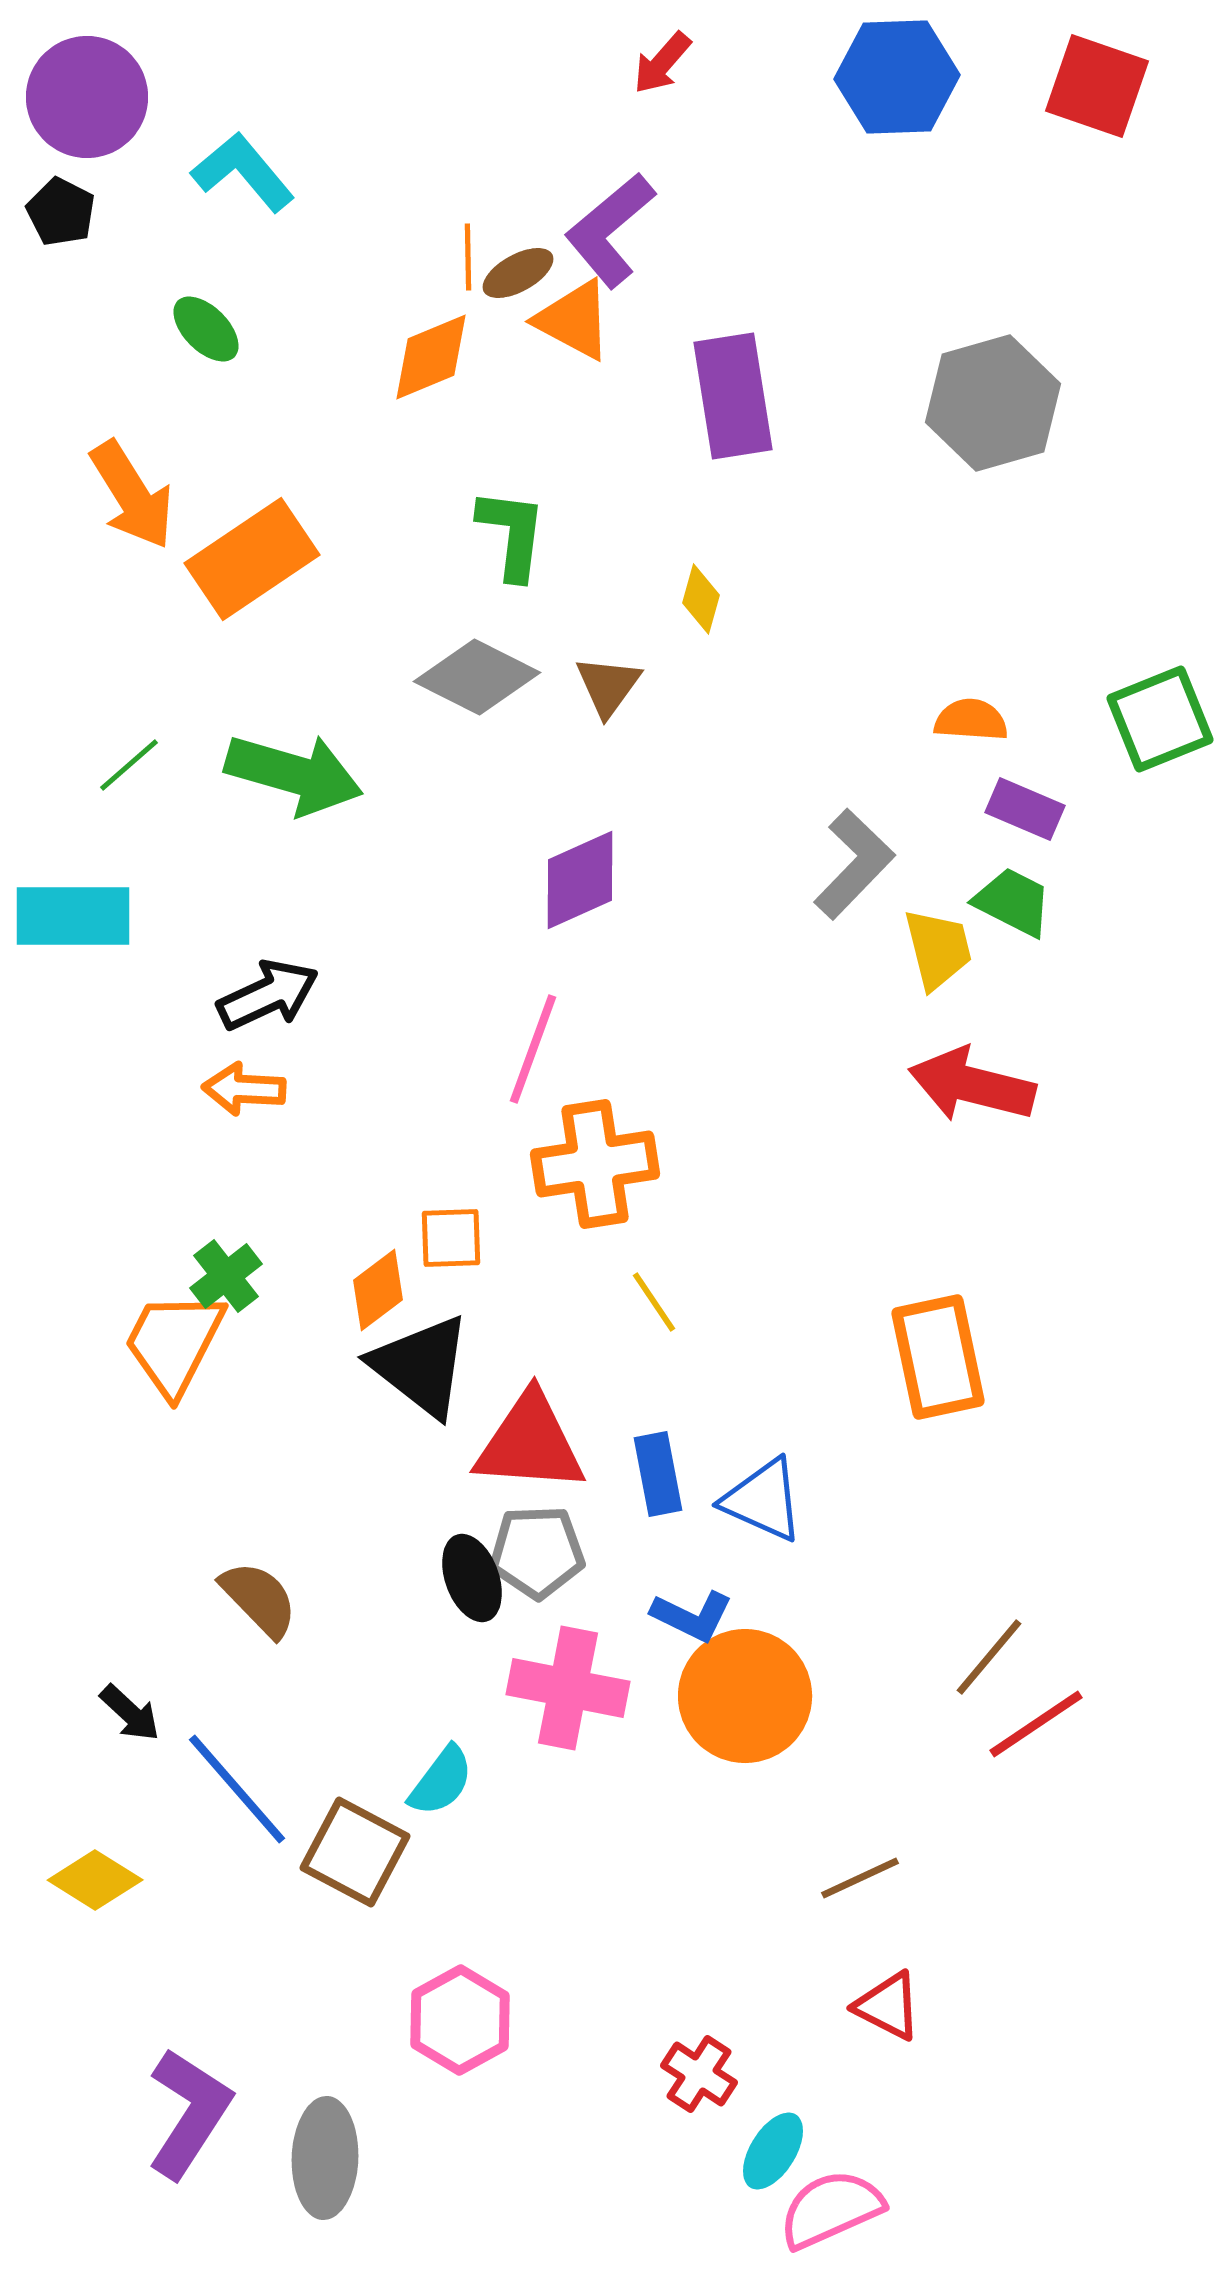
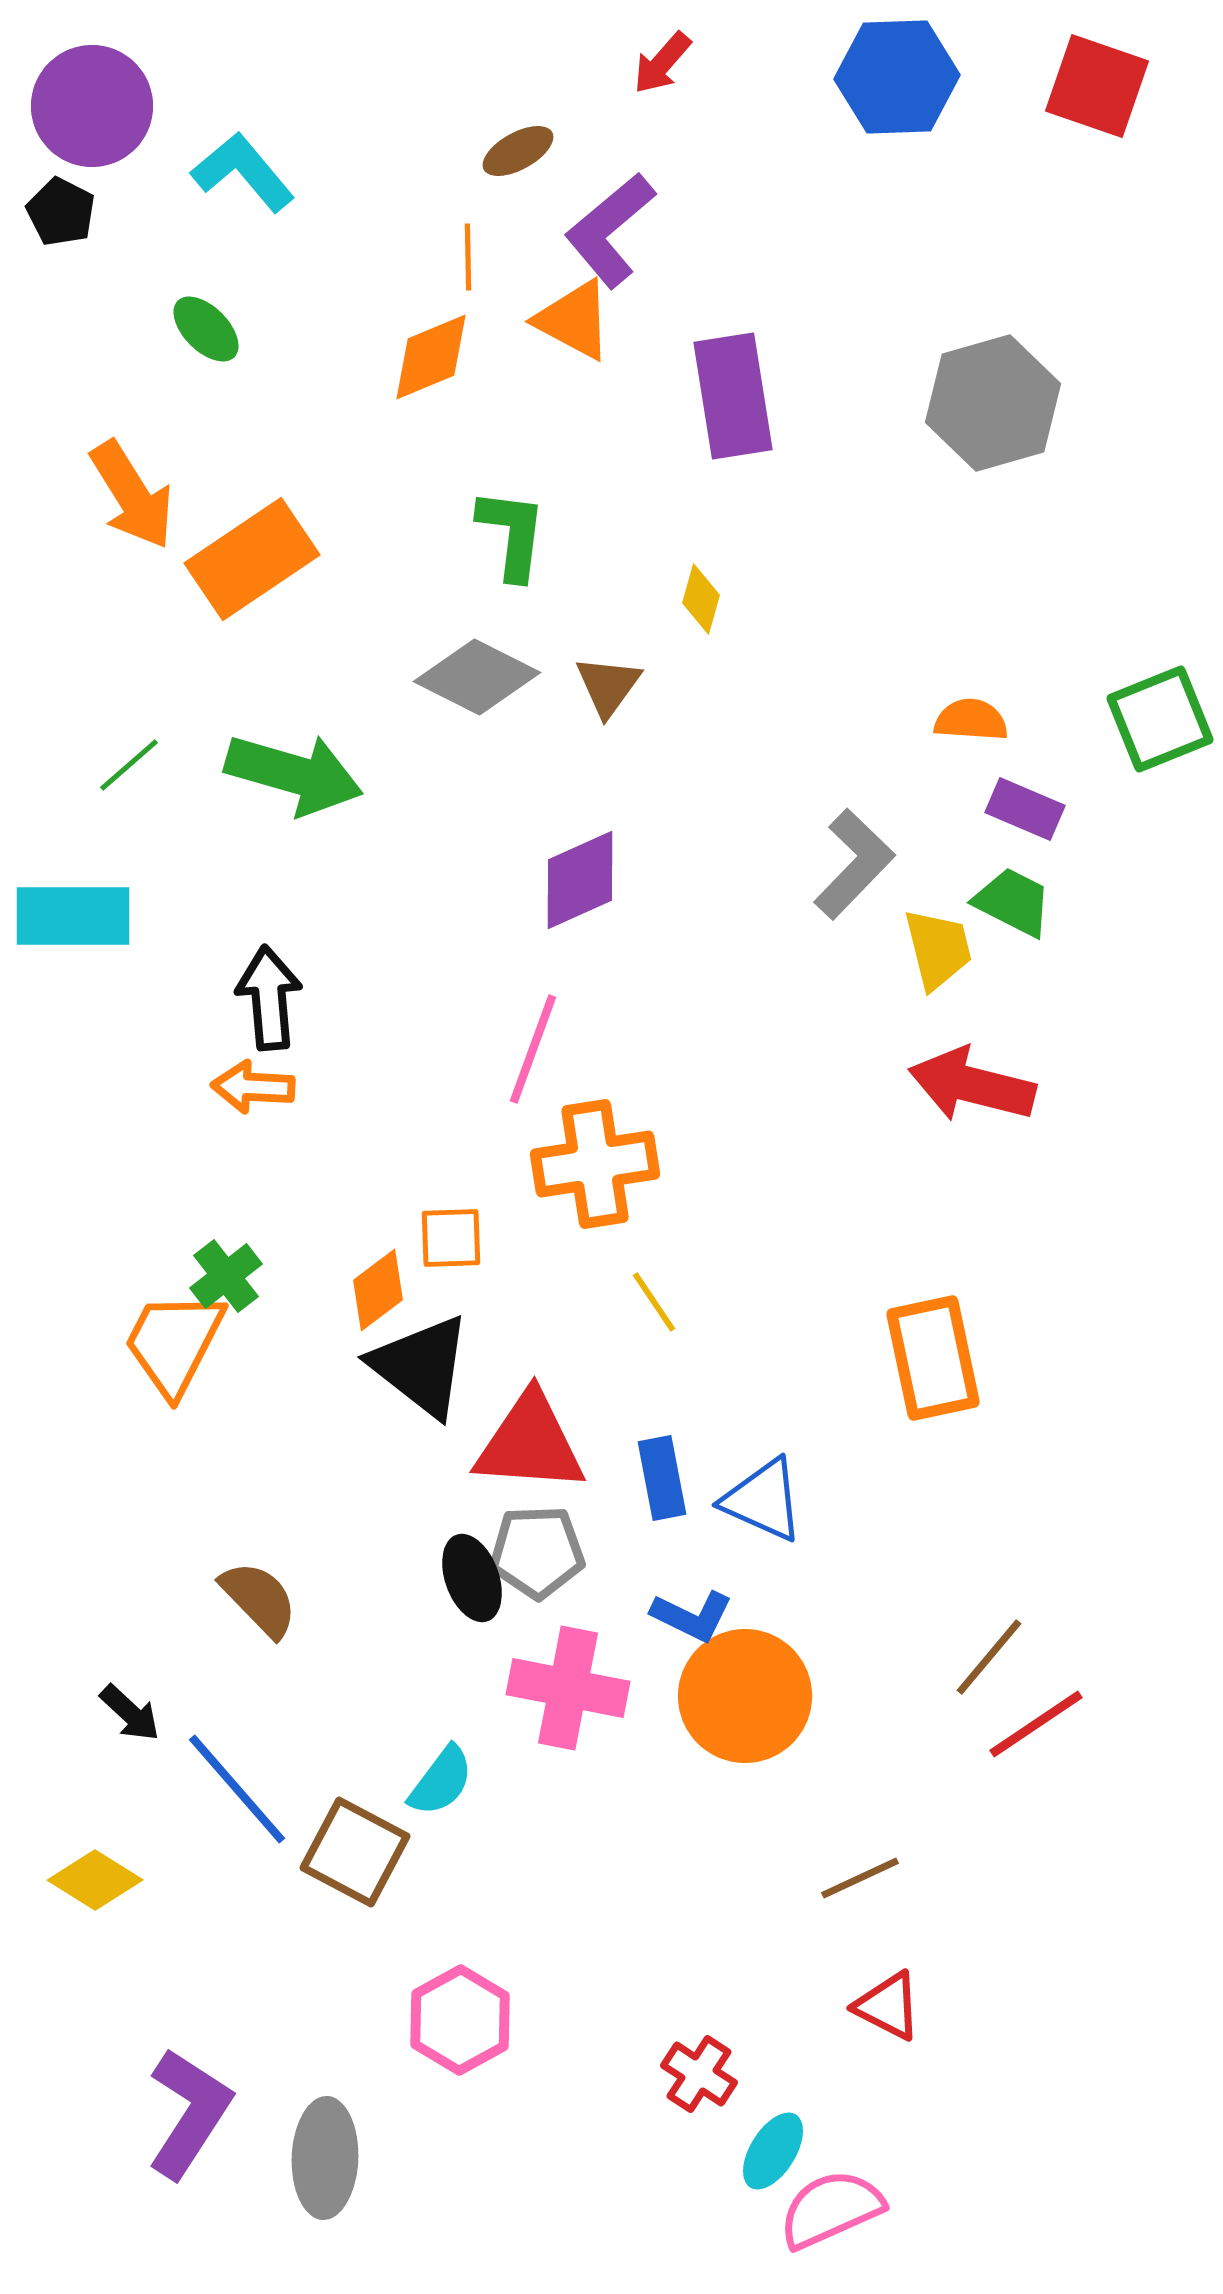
purple circle at (87, 97): moved 5 px right, 9 px down
brown ellipse at (518, 273): moved 122 px up
black arrow at (268, 995): moved 1 px right, 3 px down; rotated 70 degrees counterclockwise
orange arrow at (244, 1089): moved 9 px right, 2 px up
orange rectangle at (938, 1357): moved 5 px left, 1 px down
blue rectangle at (658, 1474): moved 4 px right, 4 px down
